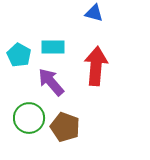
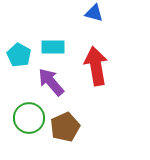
red arrow: rotated 15 degrees counterclockwise
brown pentagon: rotated 28 degrees clockwise
